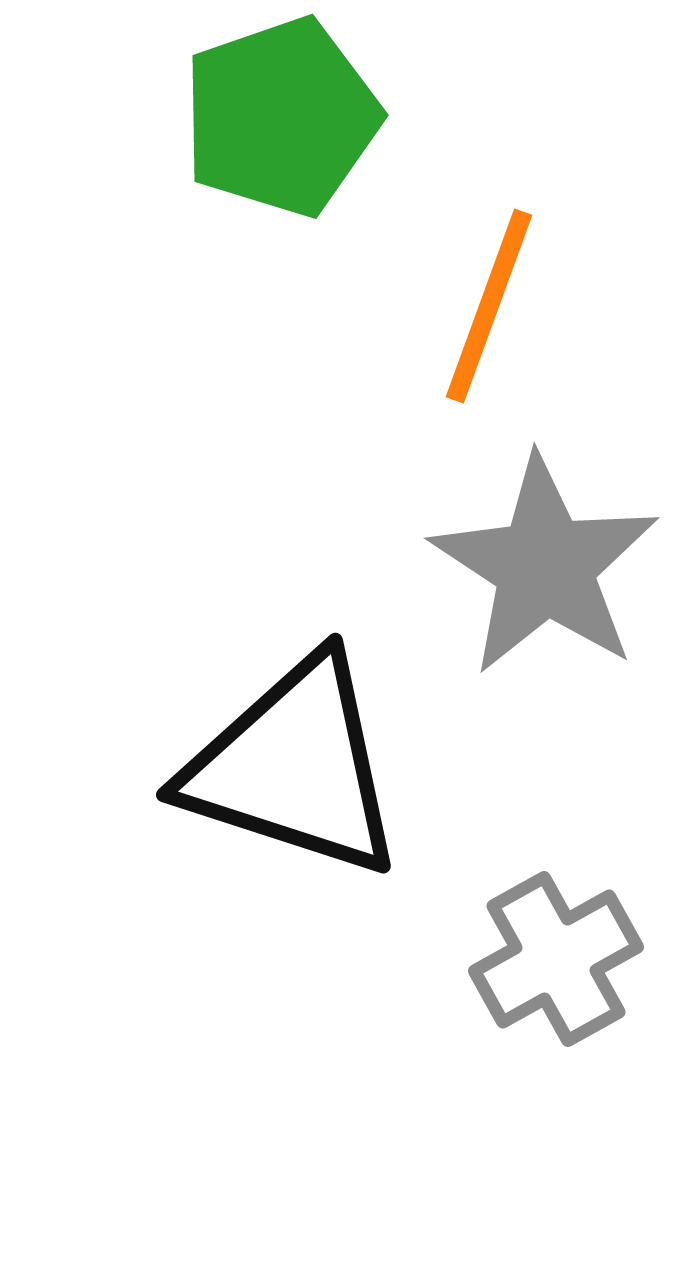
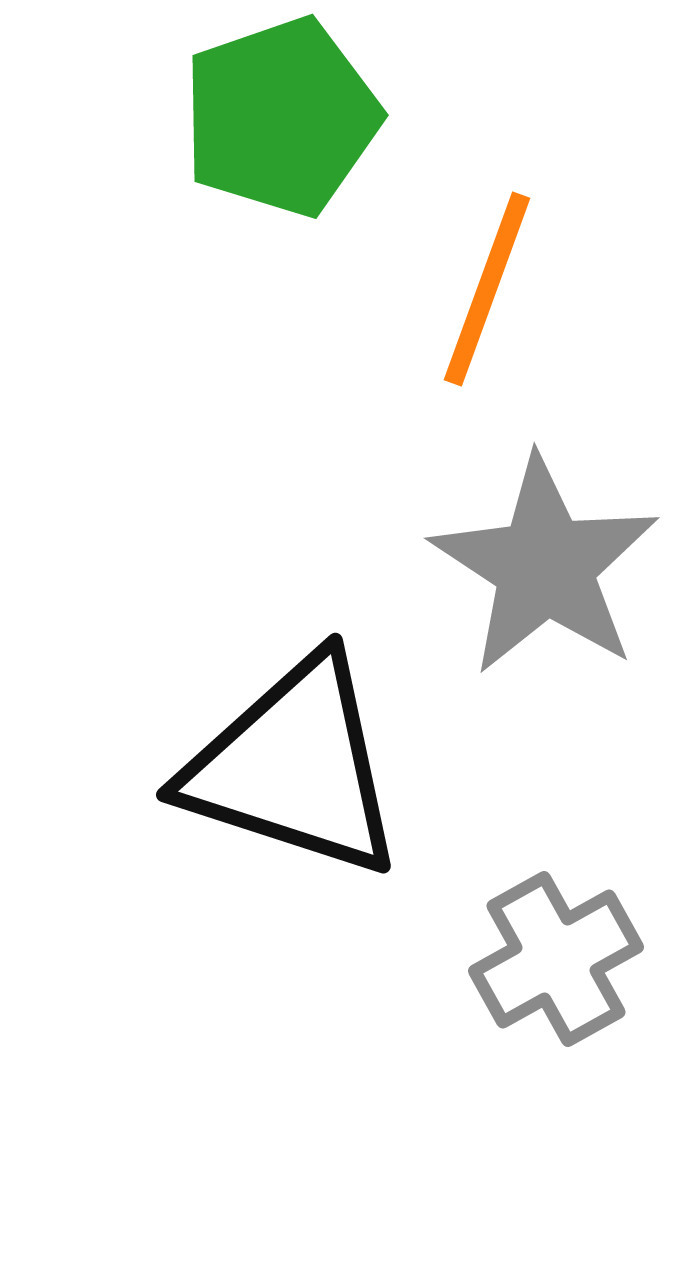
orange line: moved 2 px left, 17 px up
